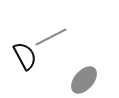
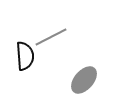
black semicircle: rotated 24 degrees clockwise
